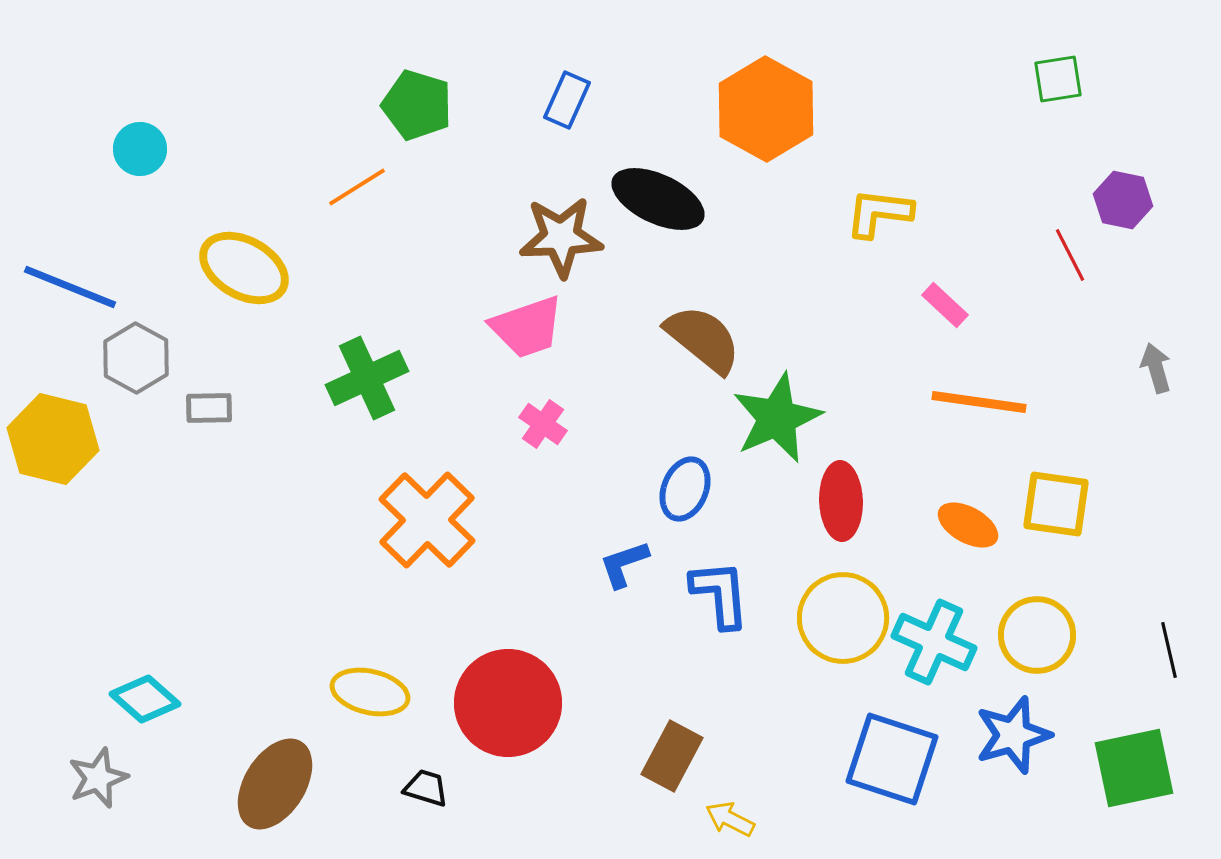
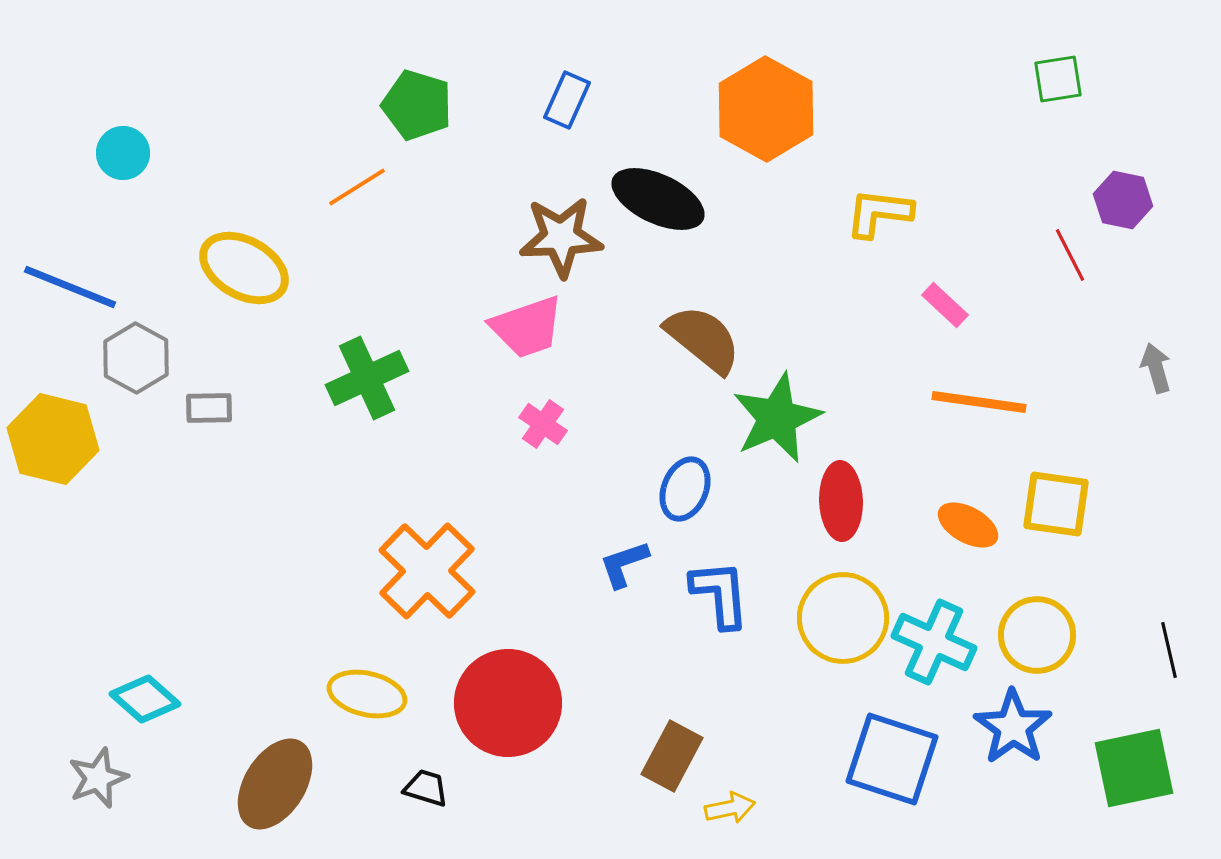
cyan circle at (140, 149): moved 17 px left, 4 px down
orange cross at (427, 520): moved 51 px down
yellow ellipse at (370, 692): moved 3 px left, 2 px down
blue star at (1013, 735): moved 8 px up; rotated 20 degrees counterclockwise
yellow arrow at (730, 819): moved 11 px up; rotated 141 degrees clockwise
